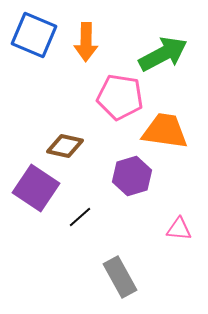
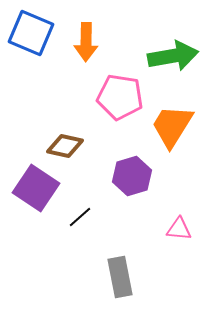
blue square: moved 3 px left, 2 px up
green arrow: moved 10 px right, 2 px down; rotated 18 degrees clockwise
orange trapezoid: moved 7 px right, 5 px up; rotated 66 degrees counterclockwise
gray rectangle: rotated 18 degrees clockwise
